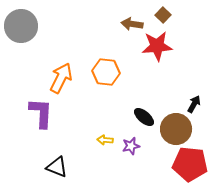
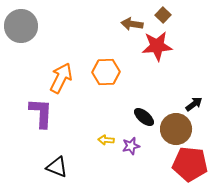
orange hexagon: rotated 8 degrees counterclockwise
black arrow: rotated 24 degrees clockwise
yellow arrow: moved 1 px right
